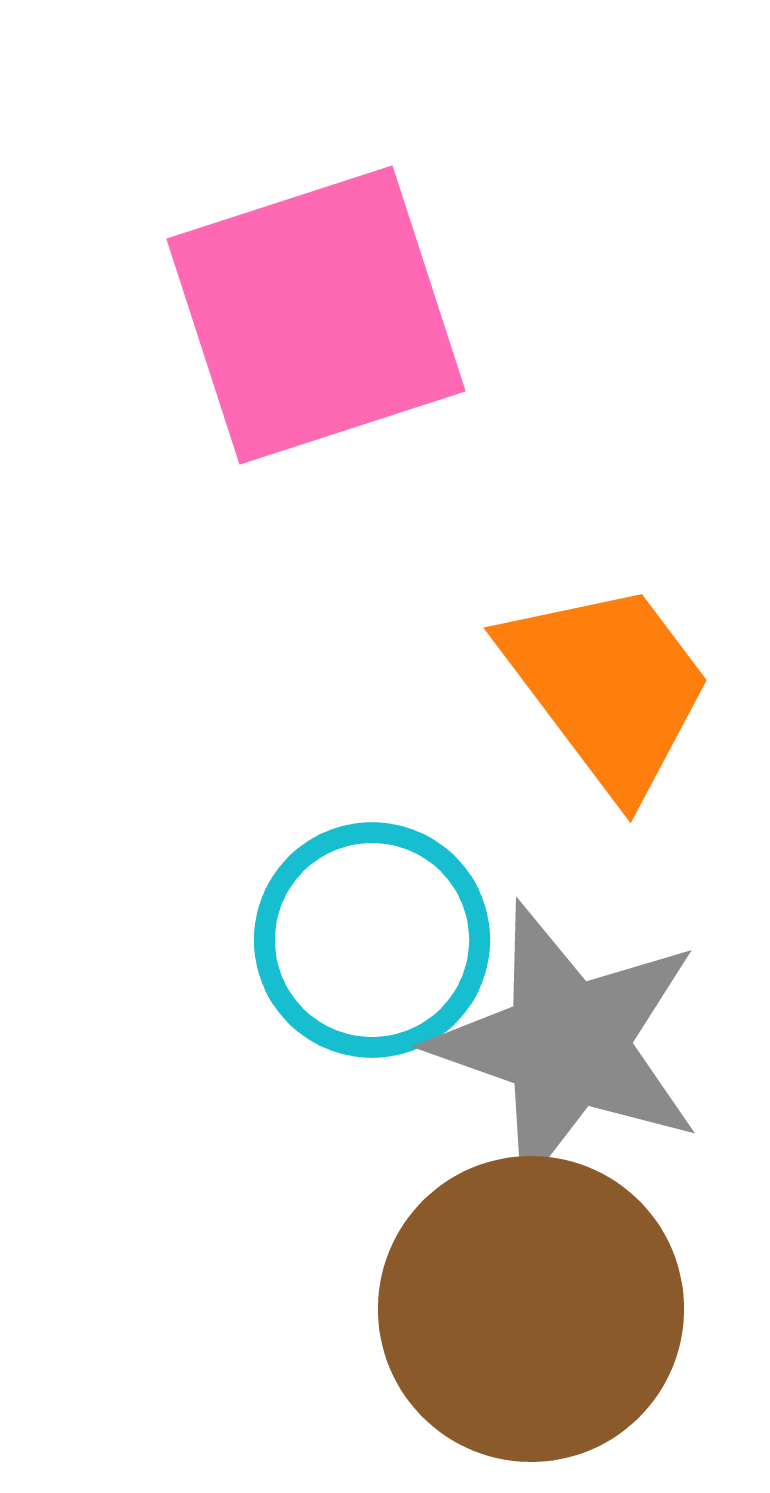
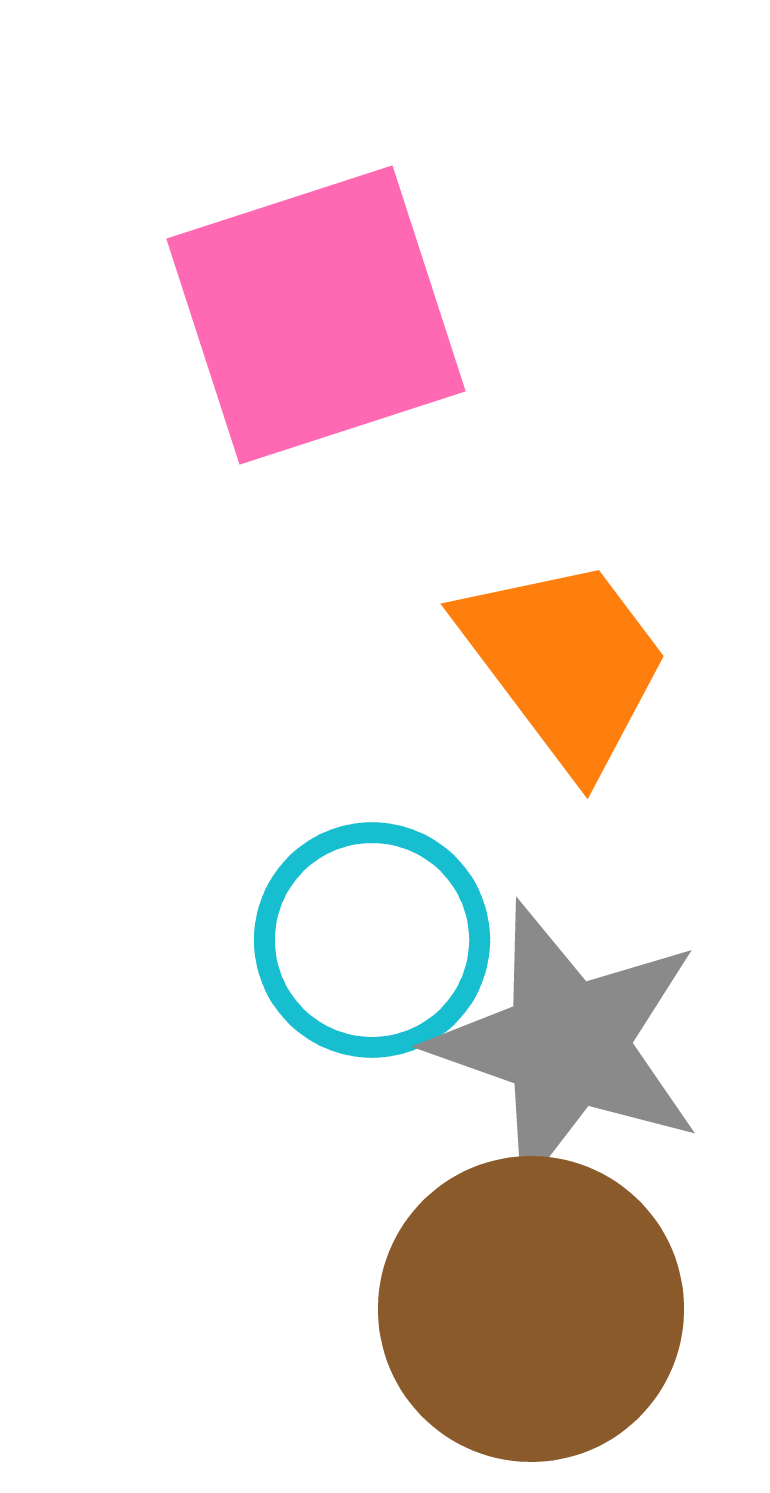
orange trapezoid: moved 43 px left, 24 px up
